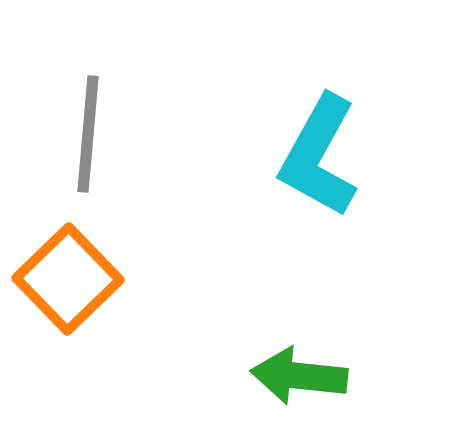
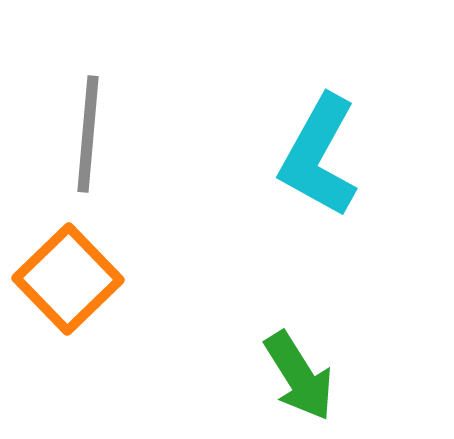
green arrow: rotated 128 degrees counterclockwise
